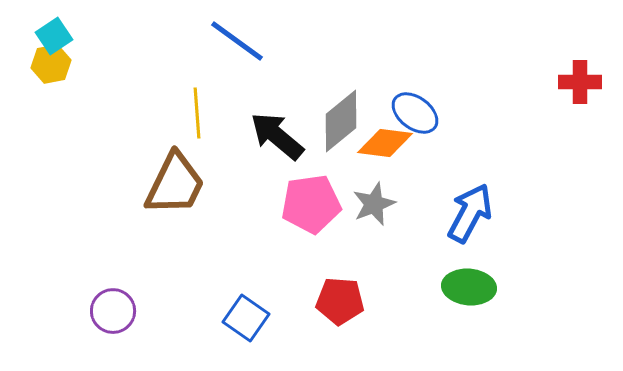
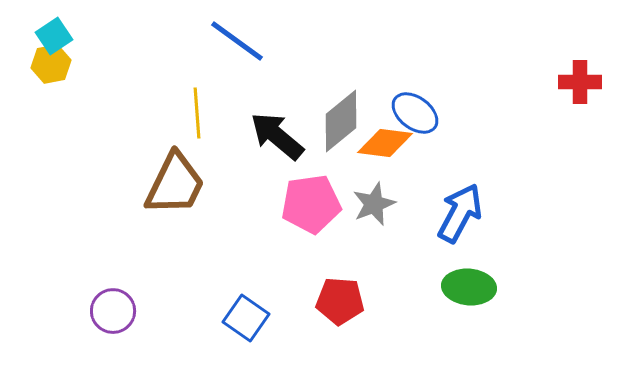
blue arrow: moved 10 px left
